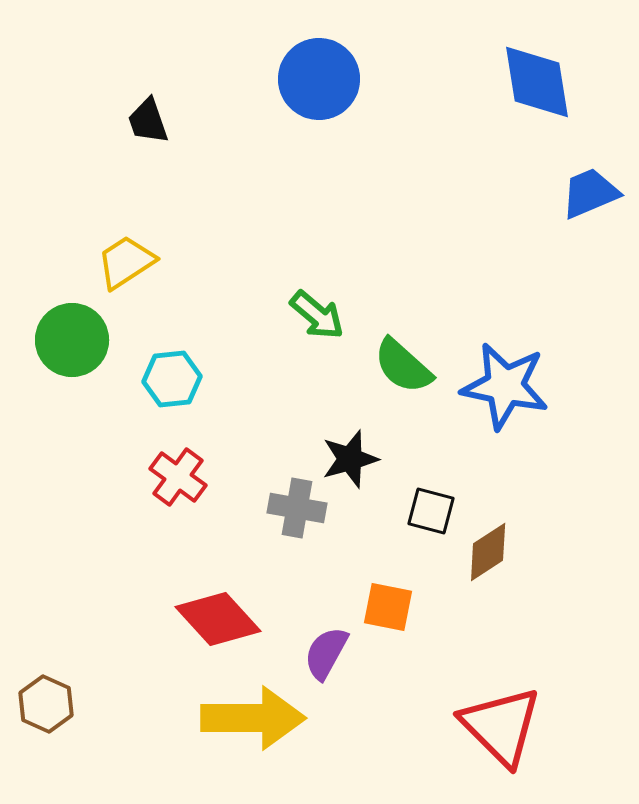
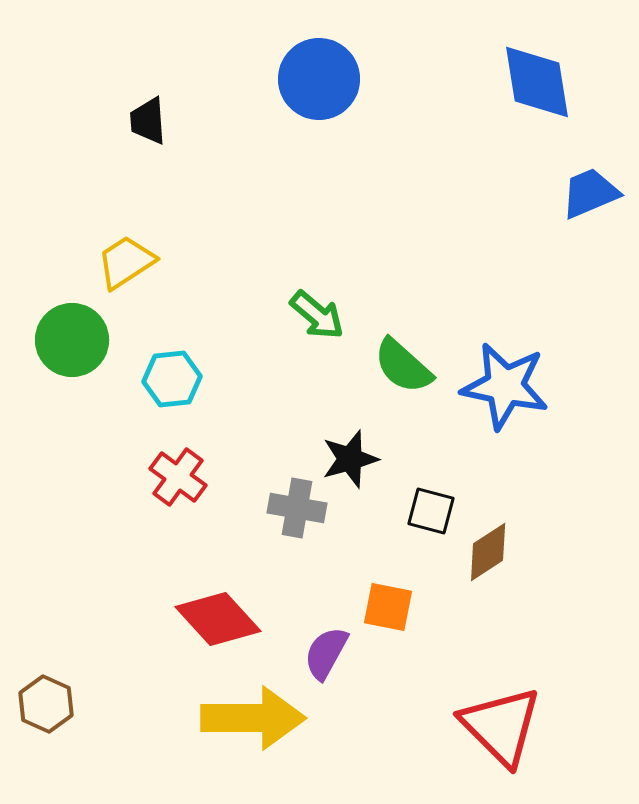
black trapezoid: rotated 15 degrees clockwise
